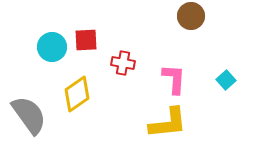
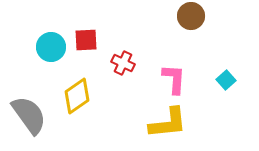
cyan circle: moved 1 px left
red cross: rotated 15 degrees clockwise
yellow diamond: moved 2 px down
